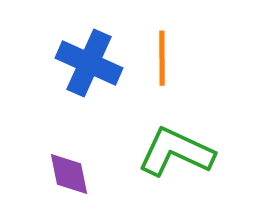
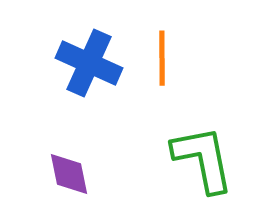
green L-shape: moved 27 px right, 7 px down; rotated 54 degrees clockwise
